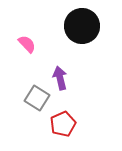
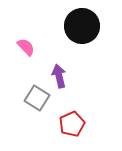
pink semicircle: moved 1 px left, 3 px down
purple arrow: moved 1 px left, 2 px up
red pentagon: moved 9 px right
